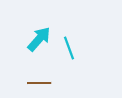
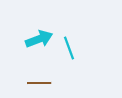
cyan arrow: rotated 28 degrees clockwise
